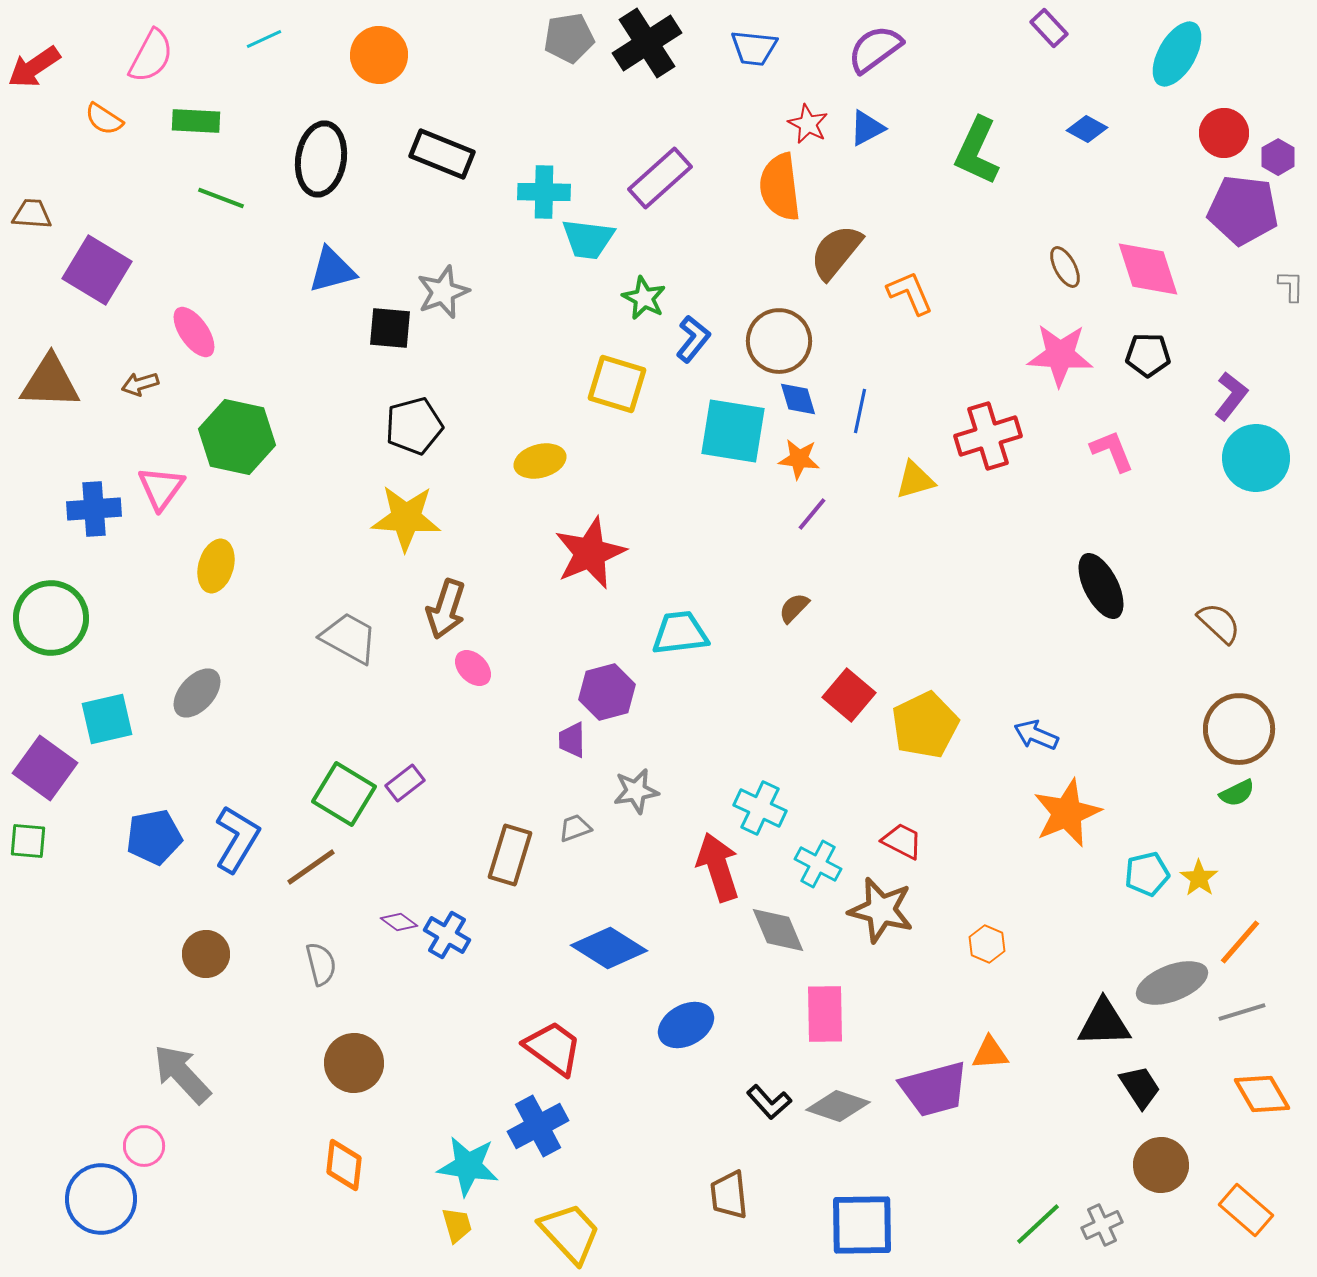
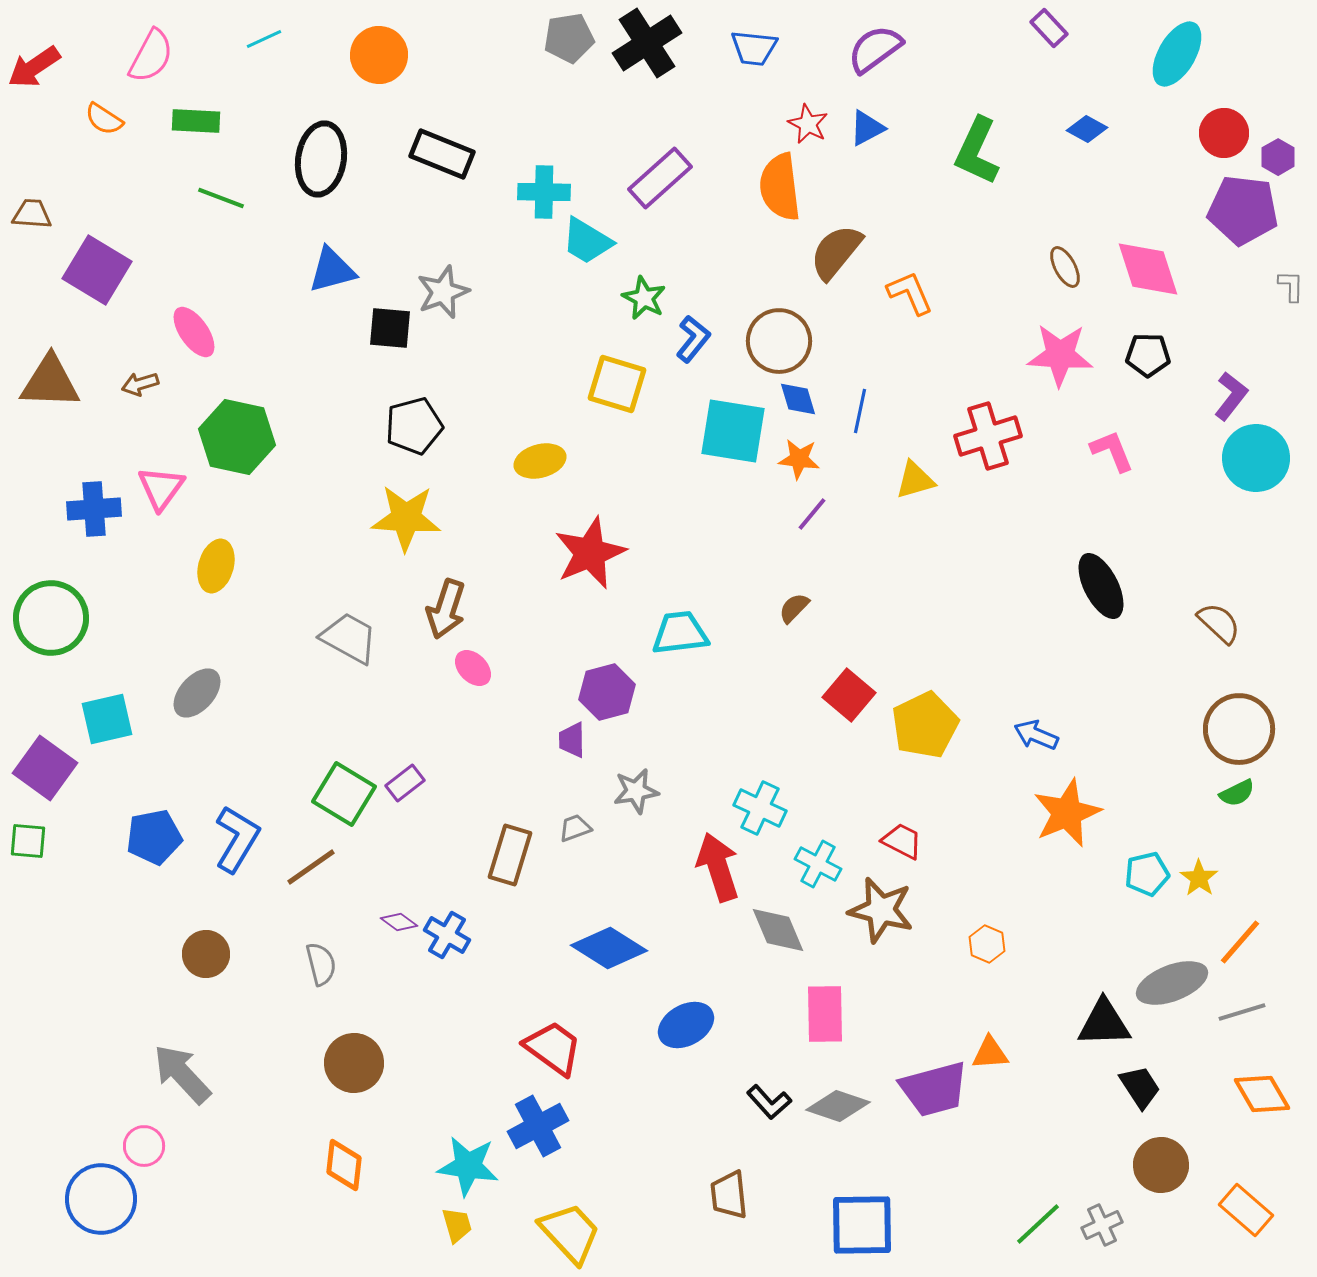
cyan trapezoid at (588, 239): moved 1 px left, 2 px down; rotated 24 degrees clockwise
